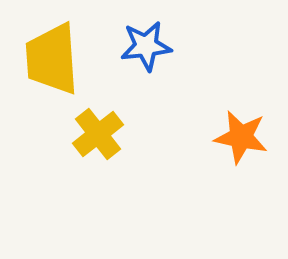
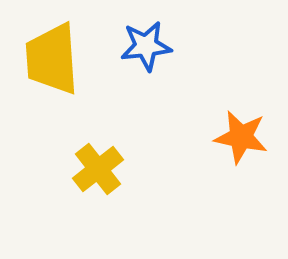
yellow cross: moved 35 px down
